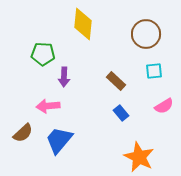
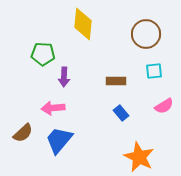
brown rectangle: rotated 42 degrees counterclockwise
pink arrow: moved 5 px right, 2 px down
